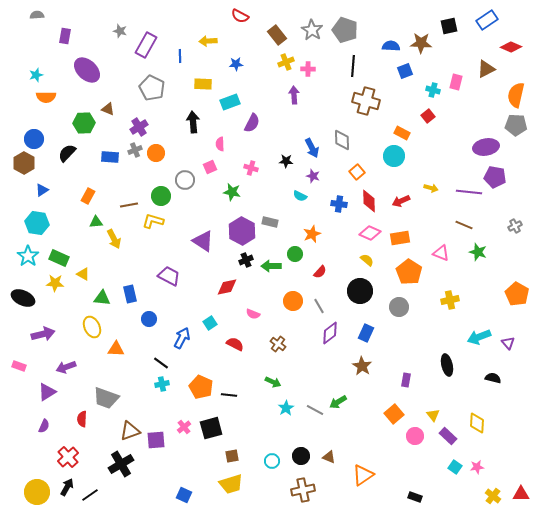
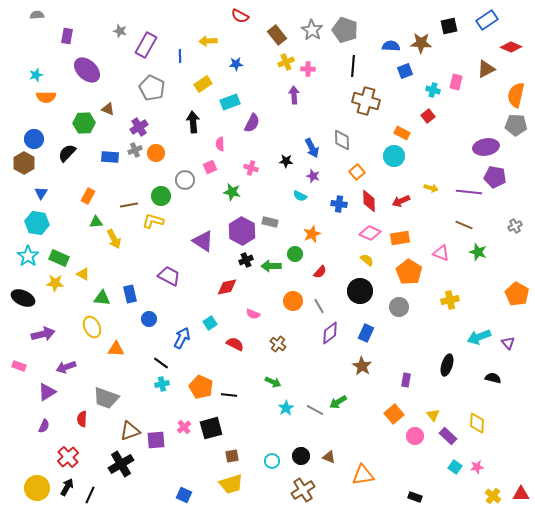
purple rectangle at (65, 36): moved 2 px right
yellow rectangle at (203, 84): rotated 36 degrees counterclockwise
blue triangle at (42, 190): moved 1 px left, 3 px down; rotated 24 degrees counterclockwise
black ellipse at (447, 365): rotated 30 degrees clockwise
orange triangle at (363, 475): rotated 25 degrees clockwise
brown cross at (303, 490): rotated 20 degrees counterclockwise
yellow circle at (37, 492): moved 4 px up
black line at (90, 495): rotated 30 degrees counterclockwise
